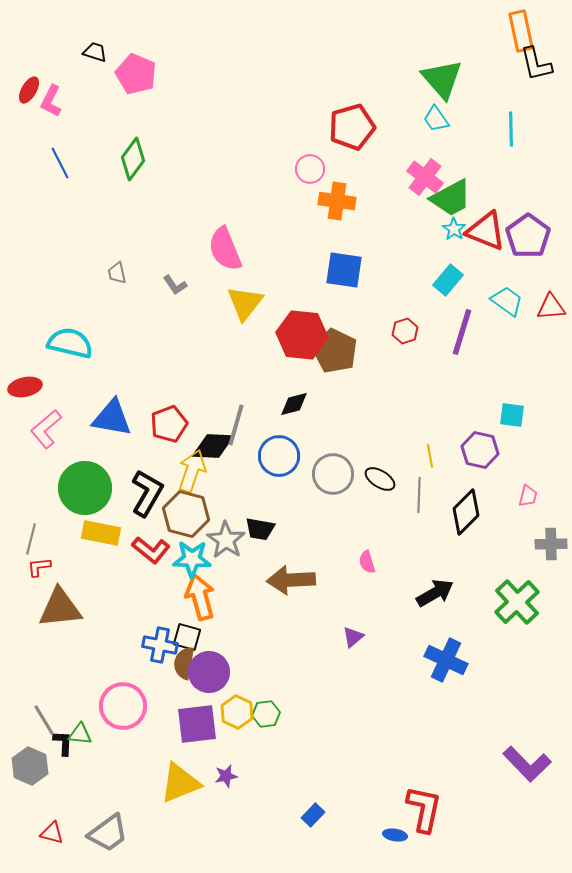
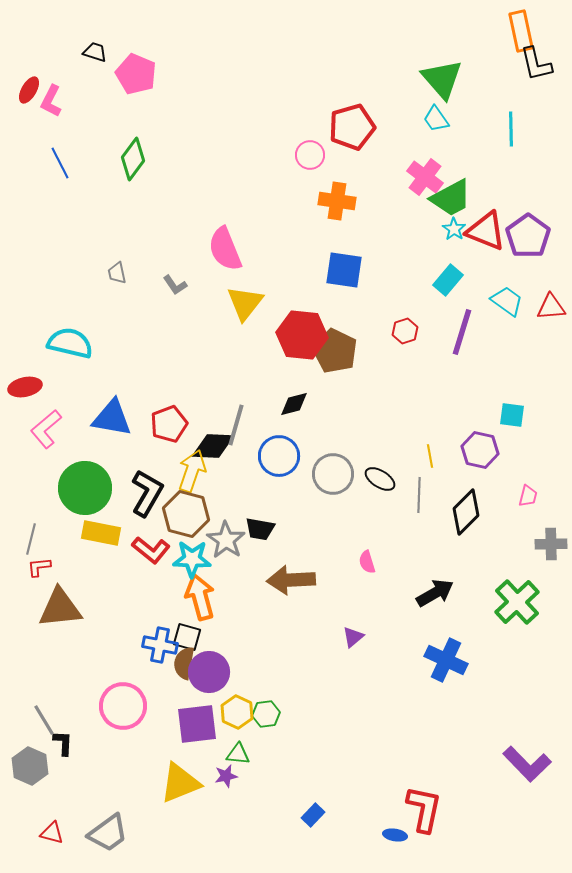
pink circle at (310, 169): moved 14 px up
green triangle at (80, 734): moved 158 px right, 20 px down
